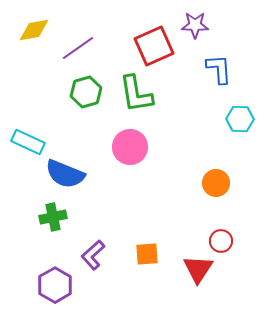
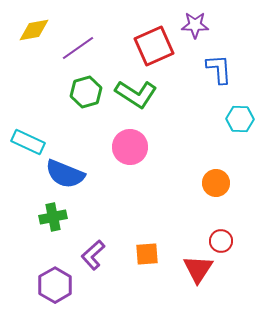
green L-shape: rotated 48 degrees counterclockwise
